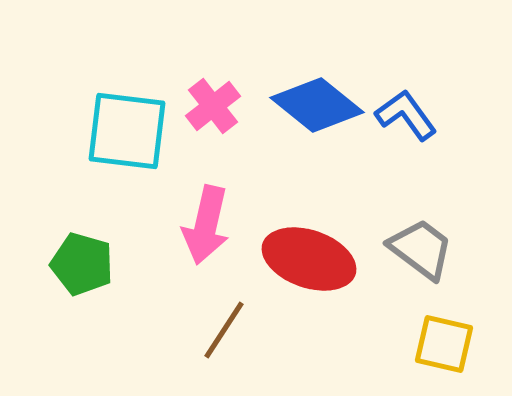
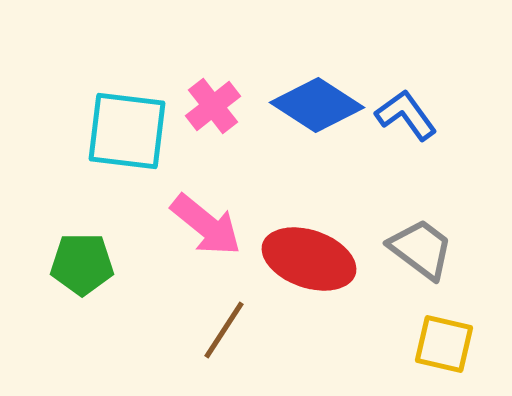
blue diamond: rotated 6 degrees counterclockwise
pink arrow: rotated 64 degrees counterclockwise
green pentagon: rotated 16 degrees counterclockwise
